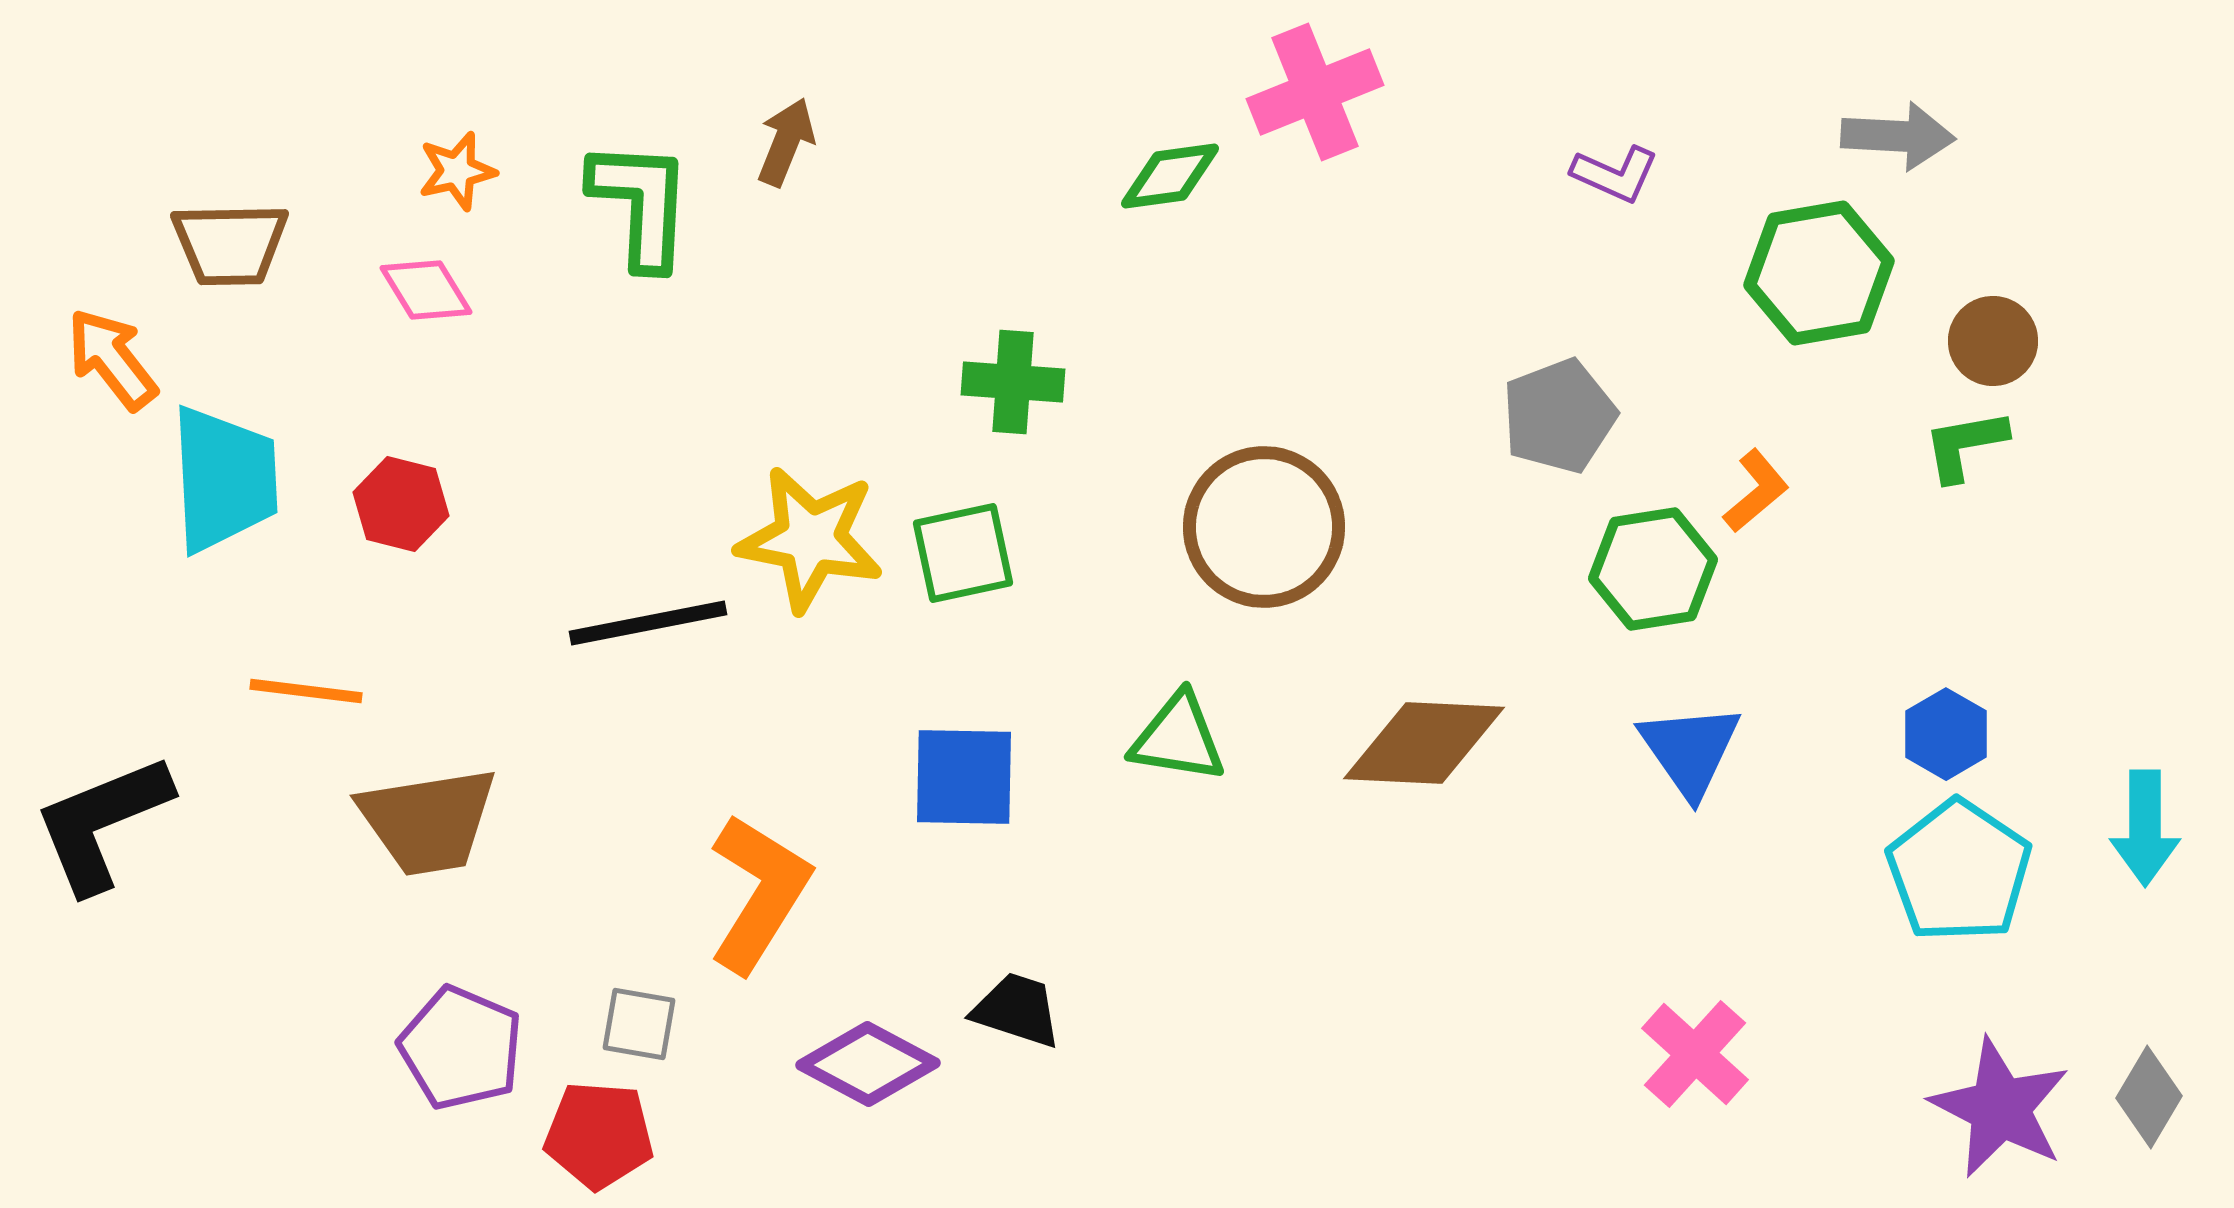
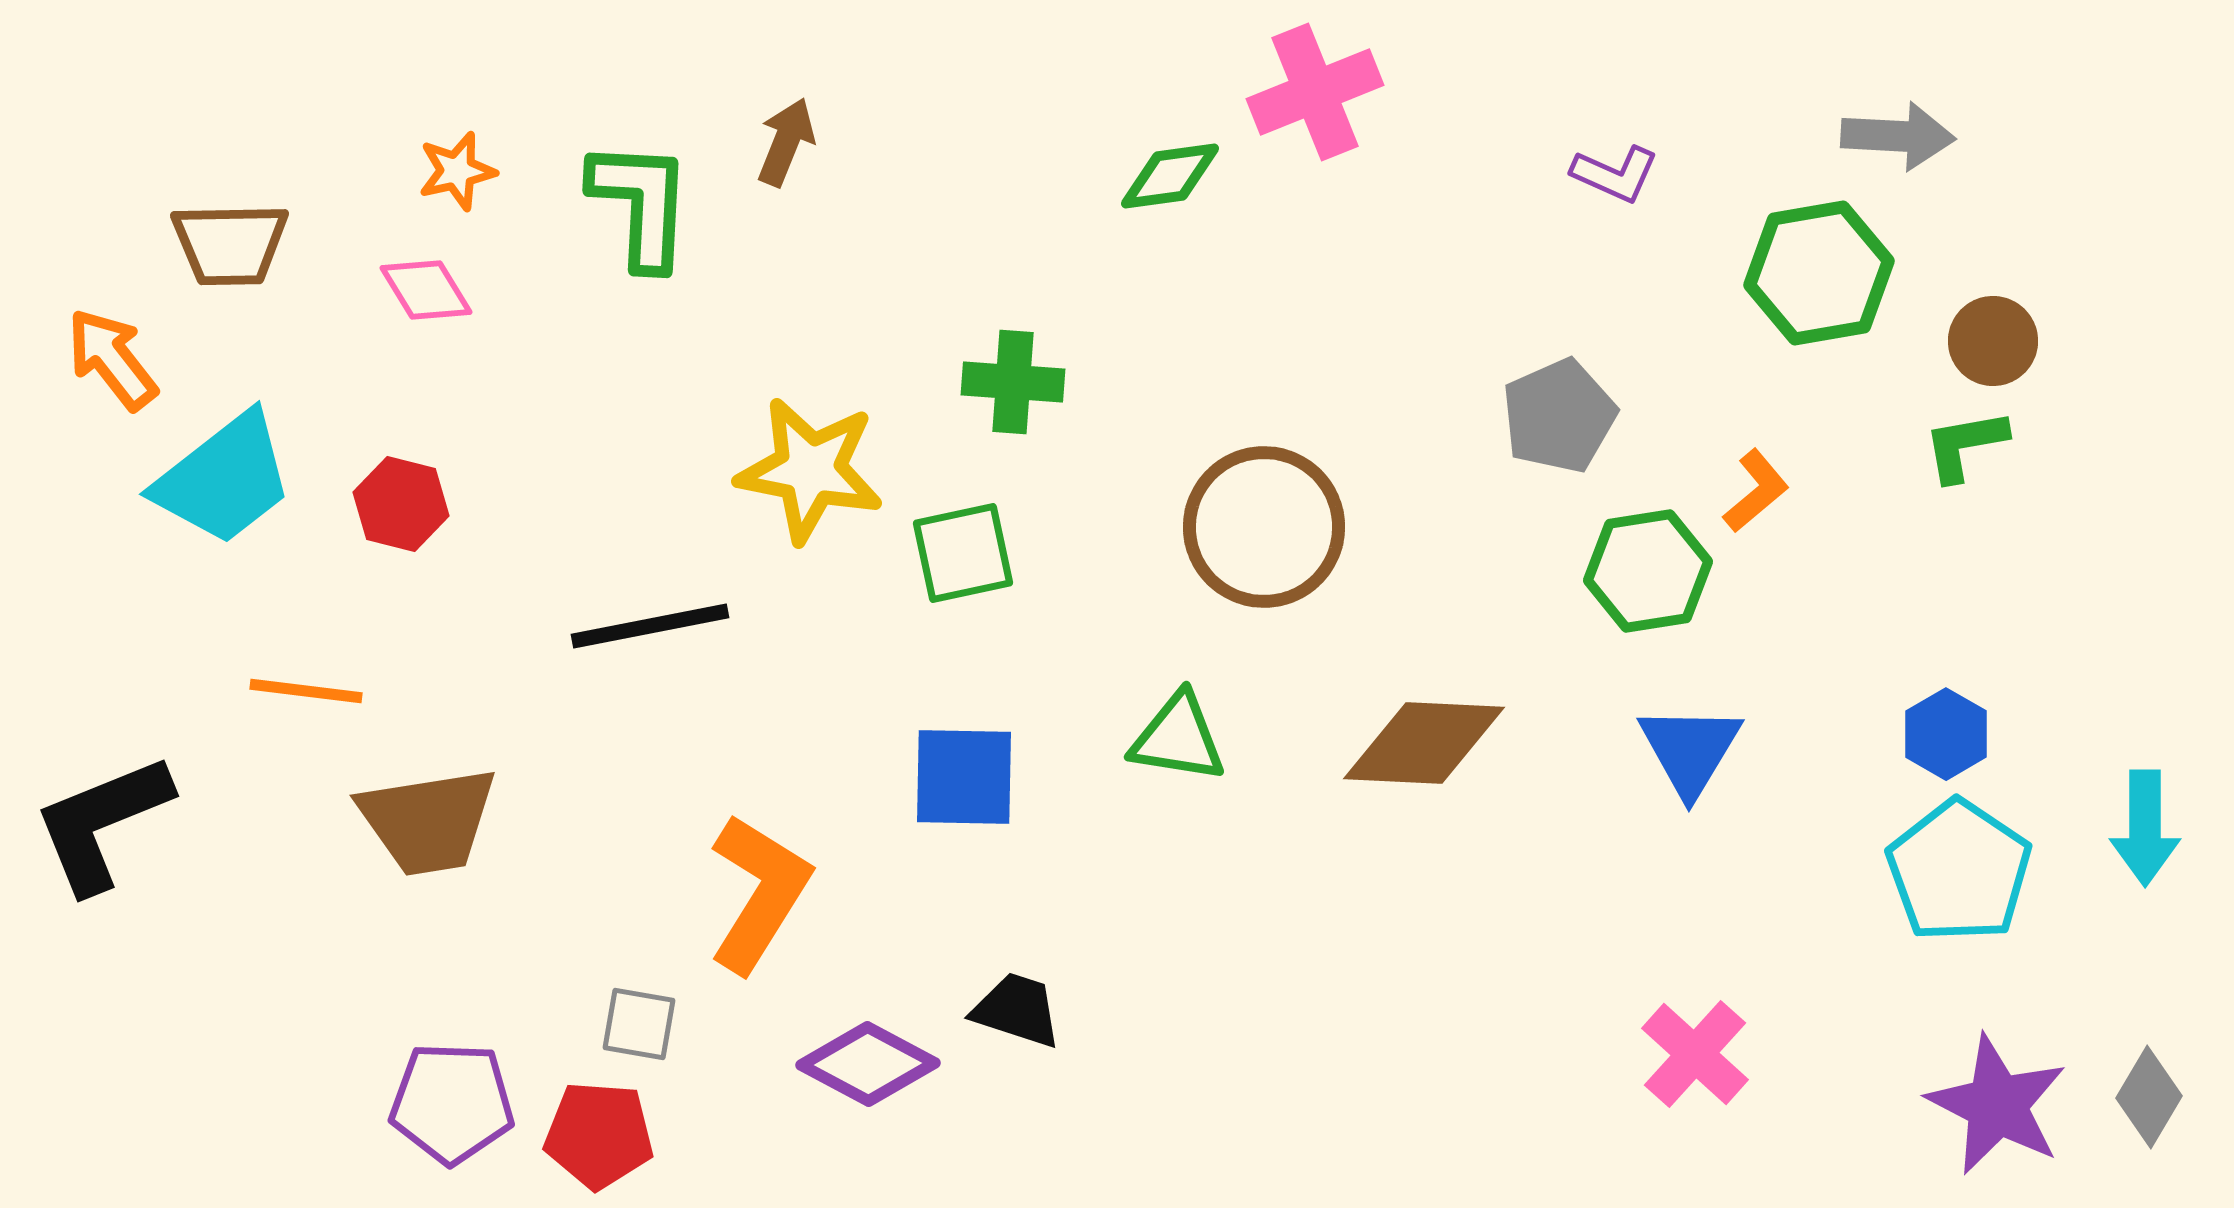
gray pentagon at (1559, 416): rotated 3 degrees counterclockwise
cyan trapezoid at (224, 479): rotated 55 degrees clockwise
yellow star at (810, 539): moved 69 px up
green hexagon at (1653, 569): moved 5 px left, 2 px down
black line at (648, 623): moved 2 px right, 3 px down
blue triangle at (1690, 750): rotated 6 degrees clockwise
purple pentagon at (461, 1048): moved 9 px left, 55 px down; rotated 21 degrees counterclockwise
purple star at (2000, 1108): moved 3 px left, 3 px up
